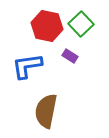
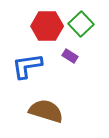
red hexagon: rotated 12 degrees counterclockwise
brown semicircle: rotated 96 degrees clockwise
